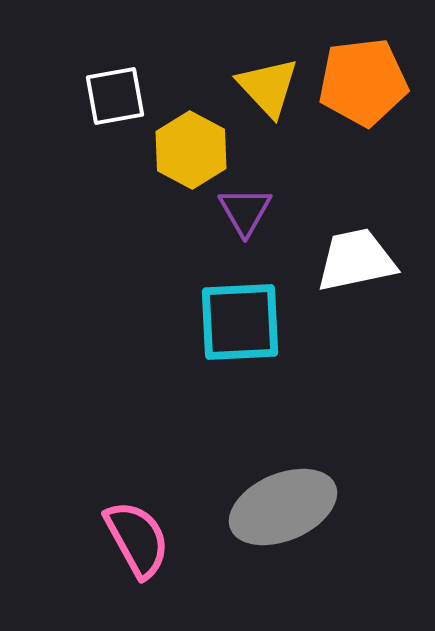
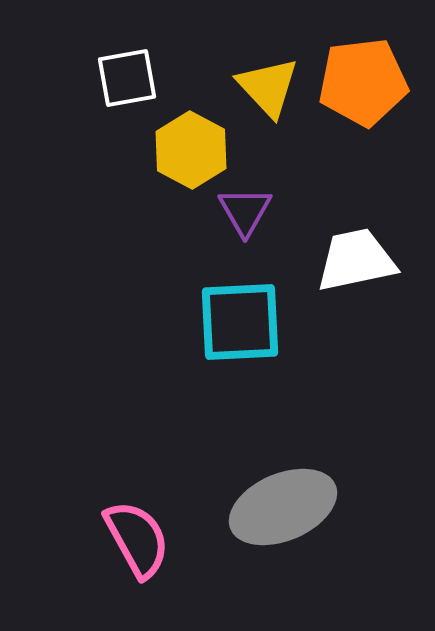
white square: moved 12 px right, 18 px up
